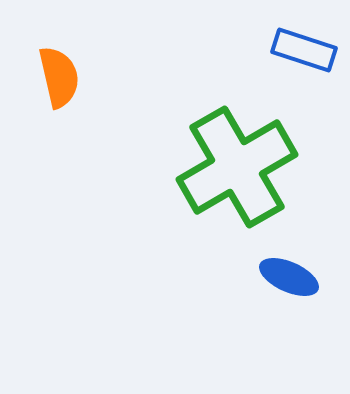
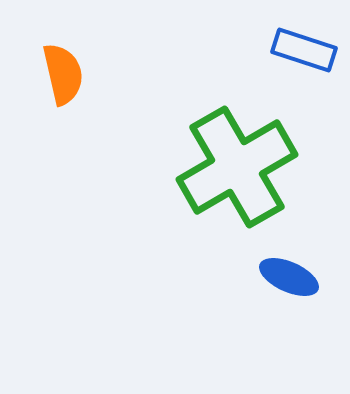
orange semicircle: moved 4 px right, 3 px up
